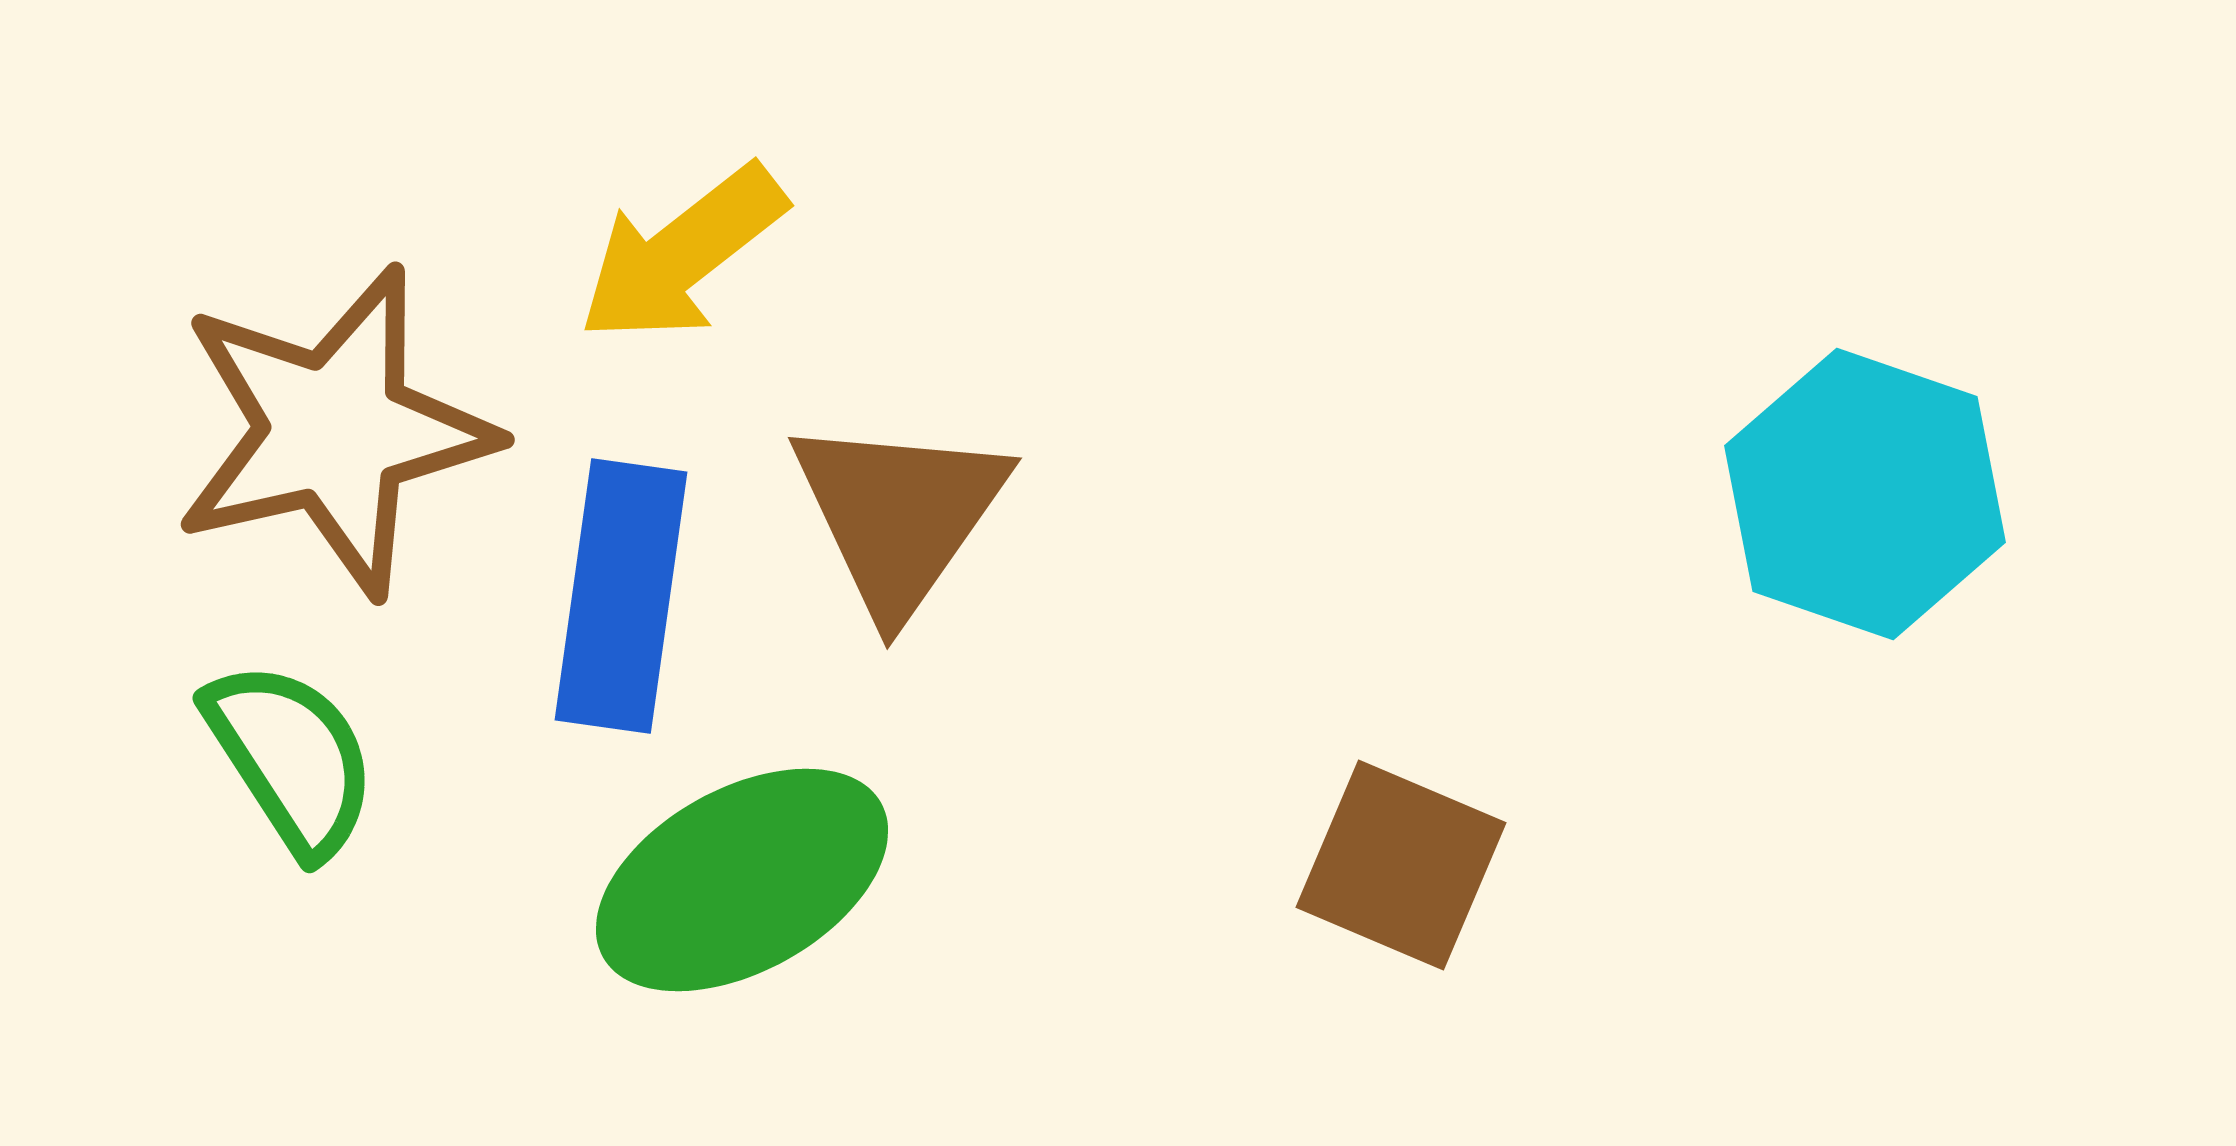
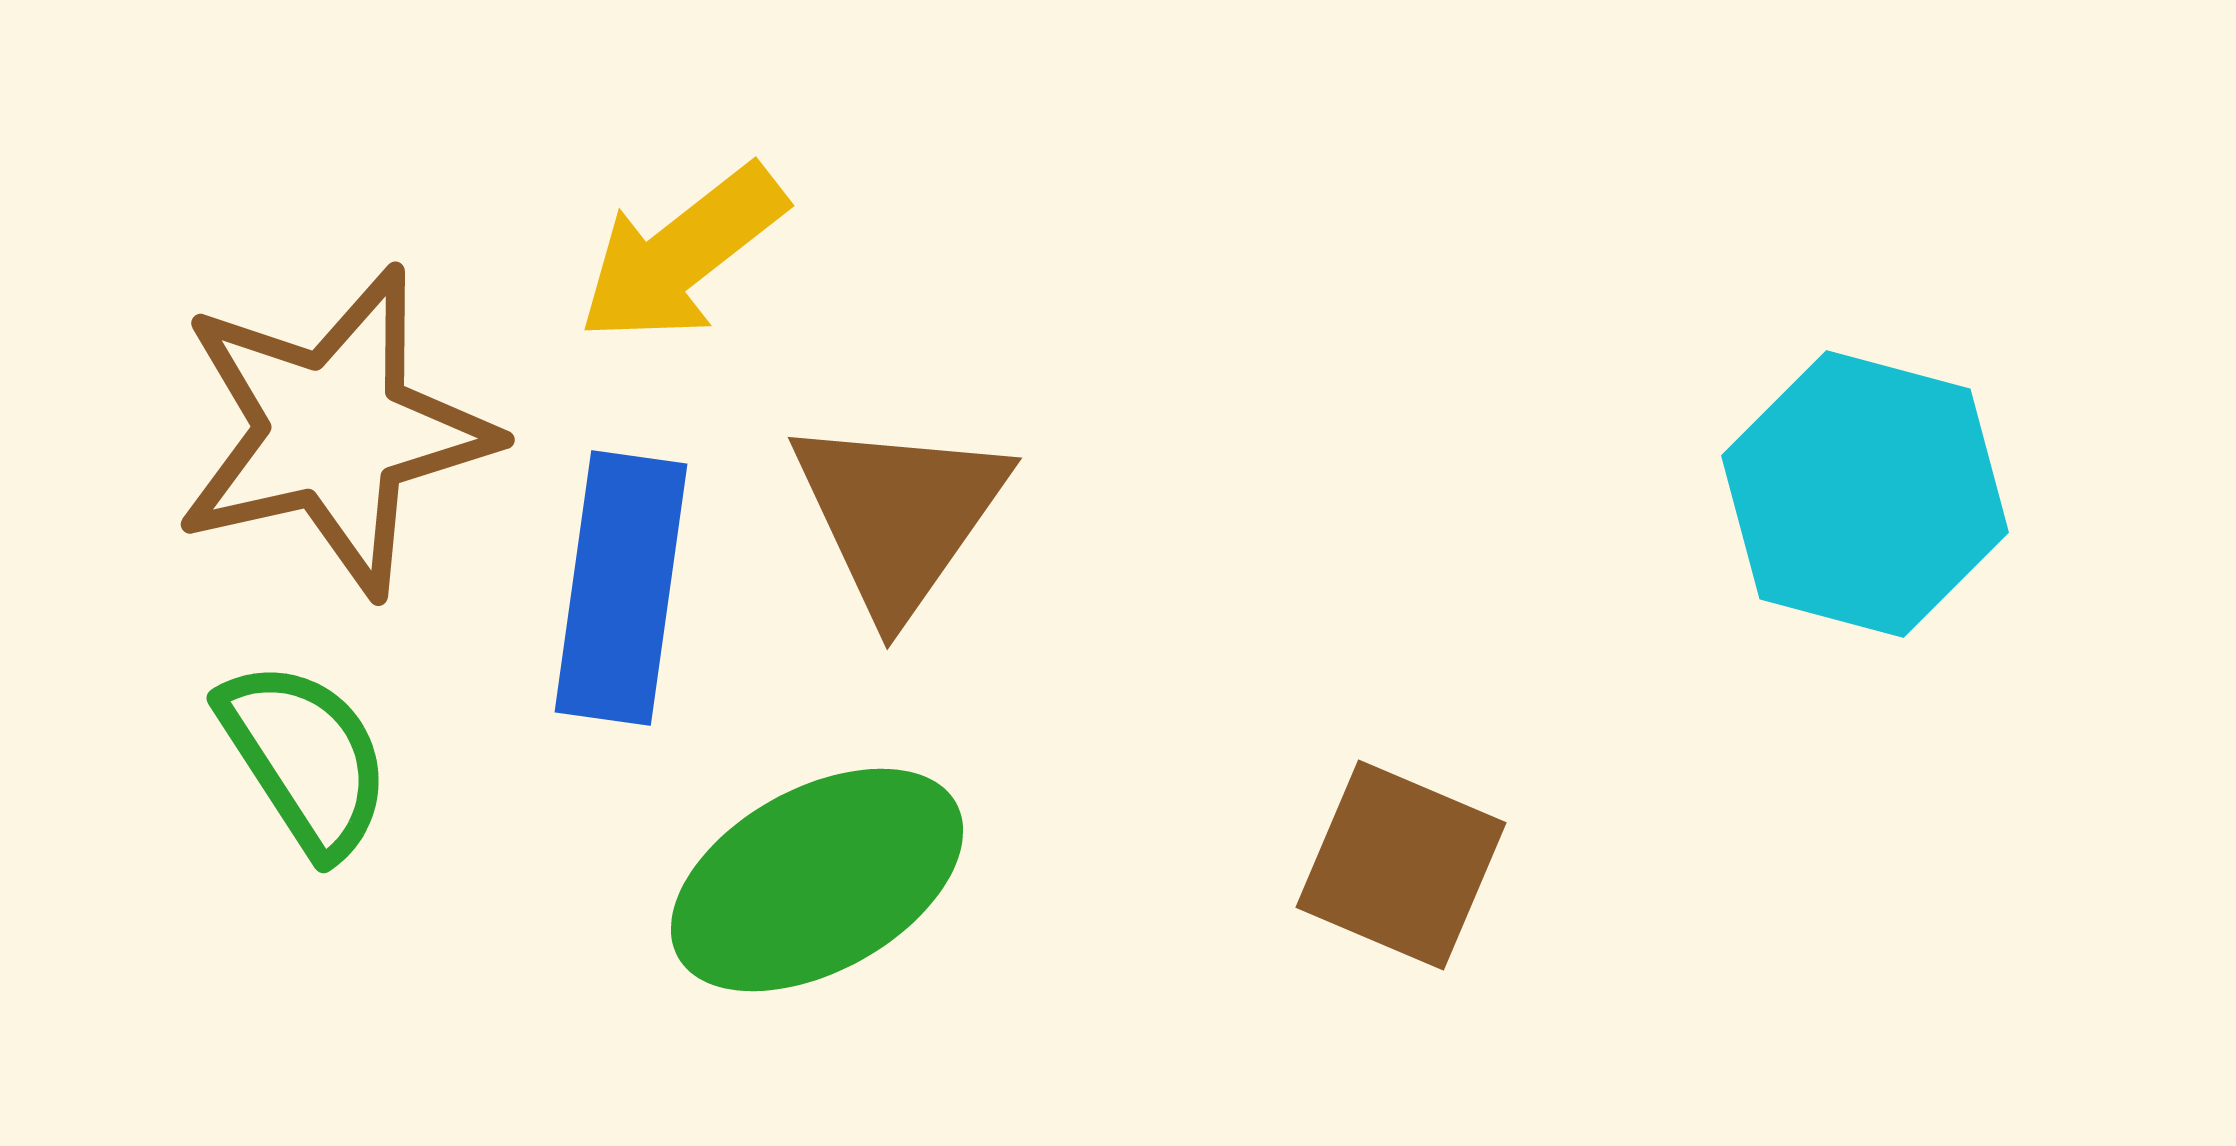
cyan hexagon: rotated 4 degrees counterclockwise
blue rectangle: moved 8 px up
green semicircle: moved 14 px right
green ellipse: moved 75 px right
